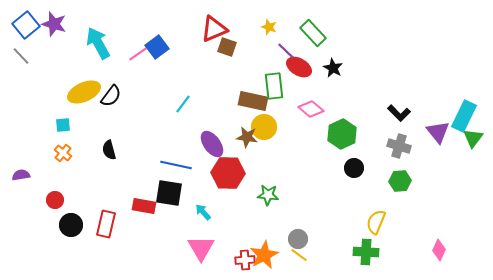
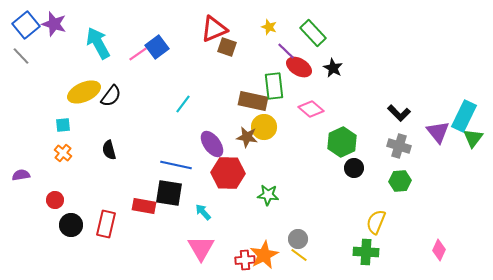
green hexagon at (342, 134): moved 8 px down
